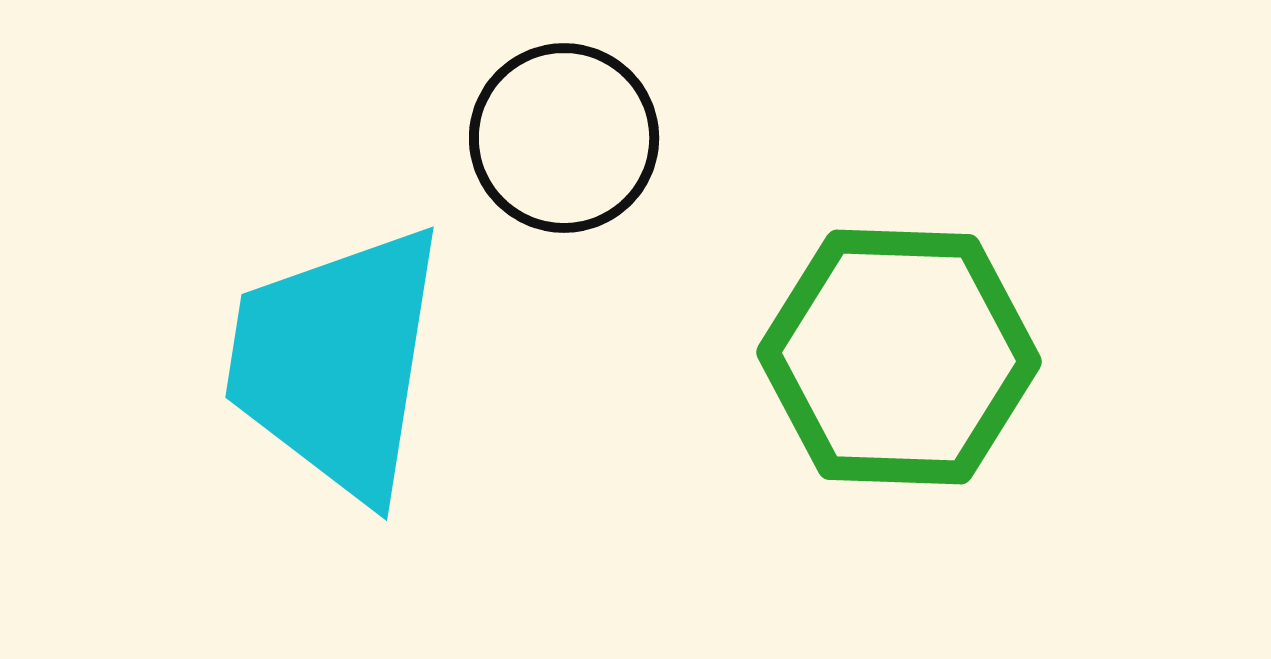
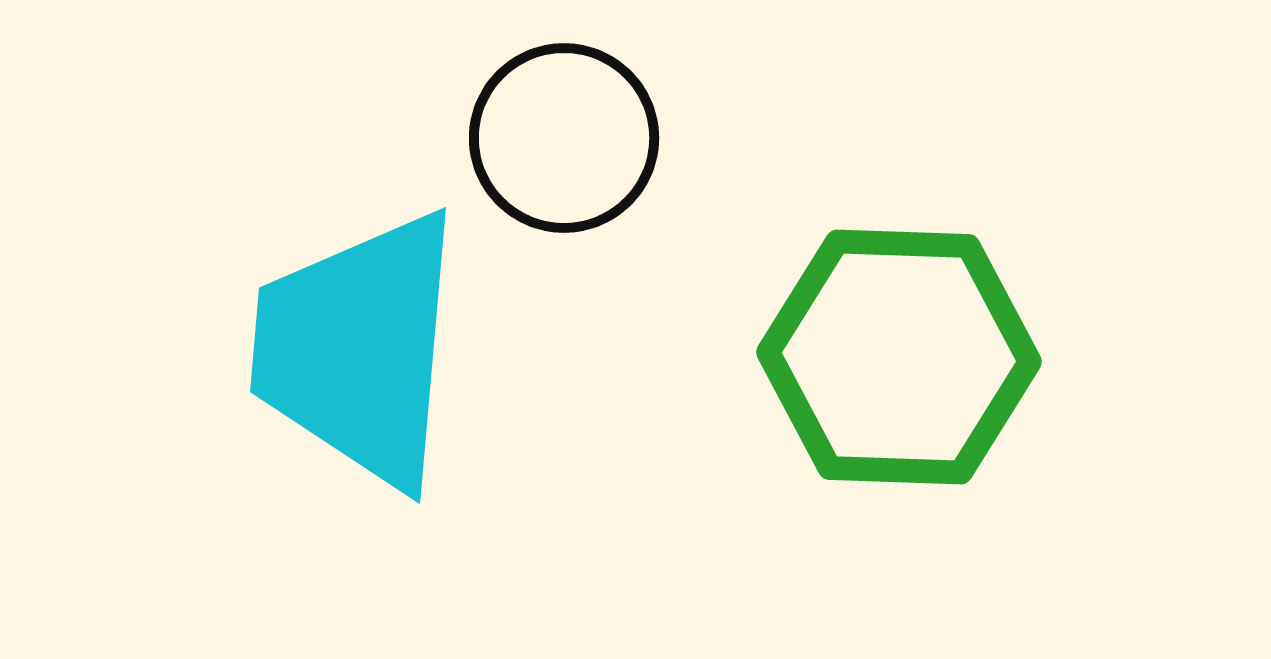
cyan trapezoid: moved 22 px right, 13 px up; rotated 4 degrees counterclockwise
